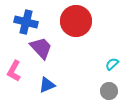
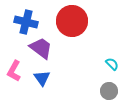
red circle: moved 4 px left
purple trapezoid: rotated 10 degrees counterclockwise
cyan semicircle: rotated 88 degrees clockwise
blue triangle: moved 5 px left, 7 px up; rotated 42 degrees counterclockwise
